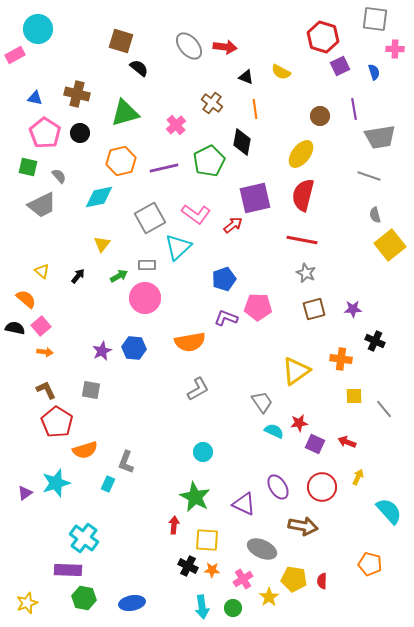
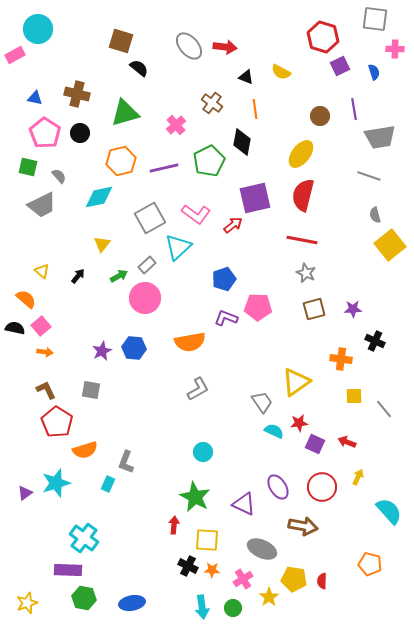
gray rectangle at (147, 265): rotated 42 degrees counterclockwise
yellow triangle at (296, 371): moved 11 px down
